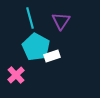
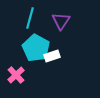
cyan line: rotated 30 degrees clockwise
cyan pentagon: moved 1 px down
